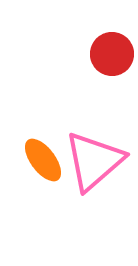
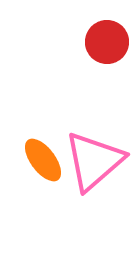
red circle: moved 5 px left, 12 px up
